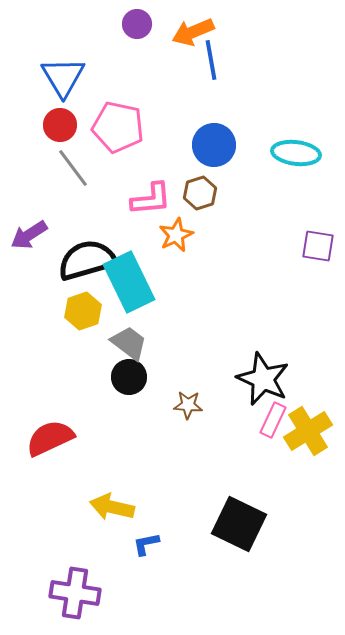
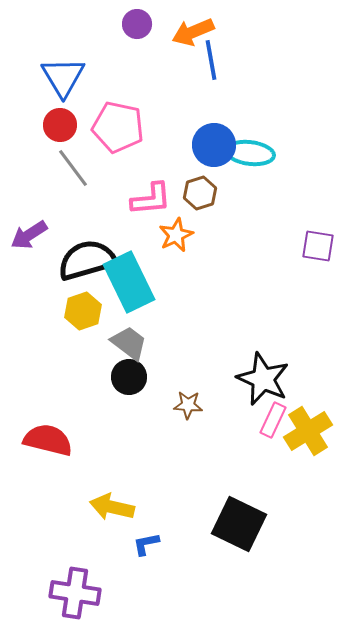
cyan ellipse: moved 46 px left
red semicircle: moved 2 px left, 2 px down; rotated 39 degrees clockwise
